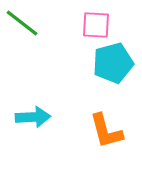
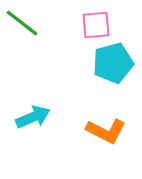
pink square: rotated 8 degrees counterclockwise
cyan arrow: rotated 20 degrees counterclockwise
orange L-shape: rotated 48 degrees counterclockwise
